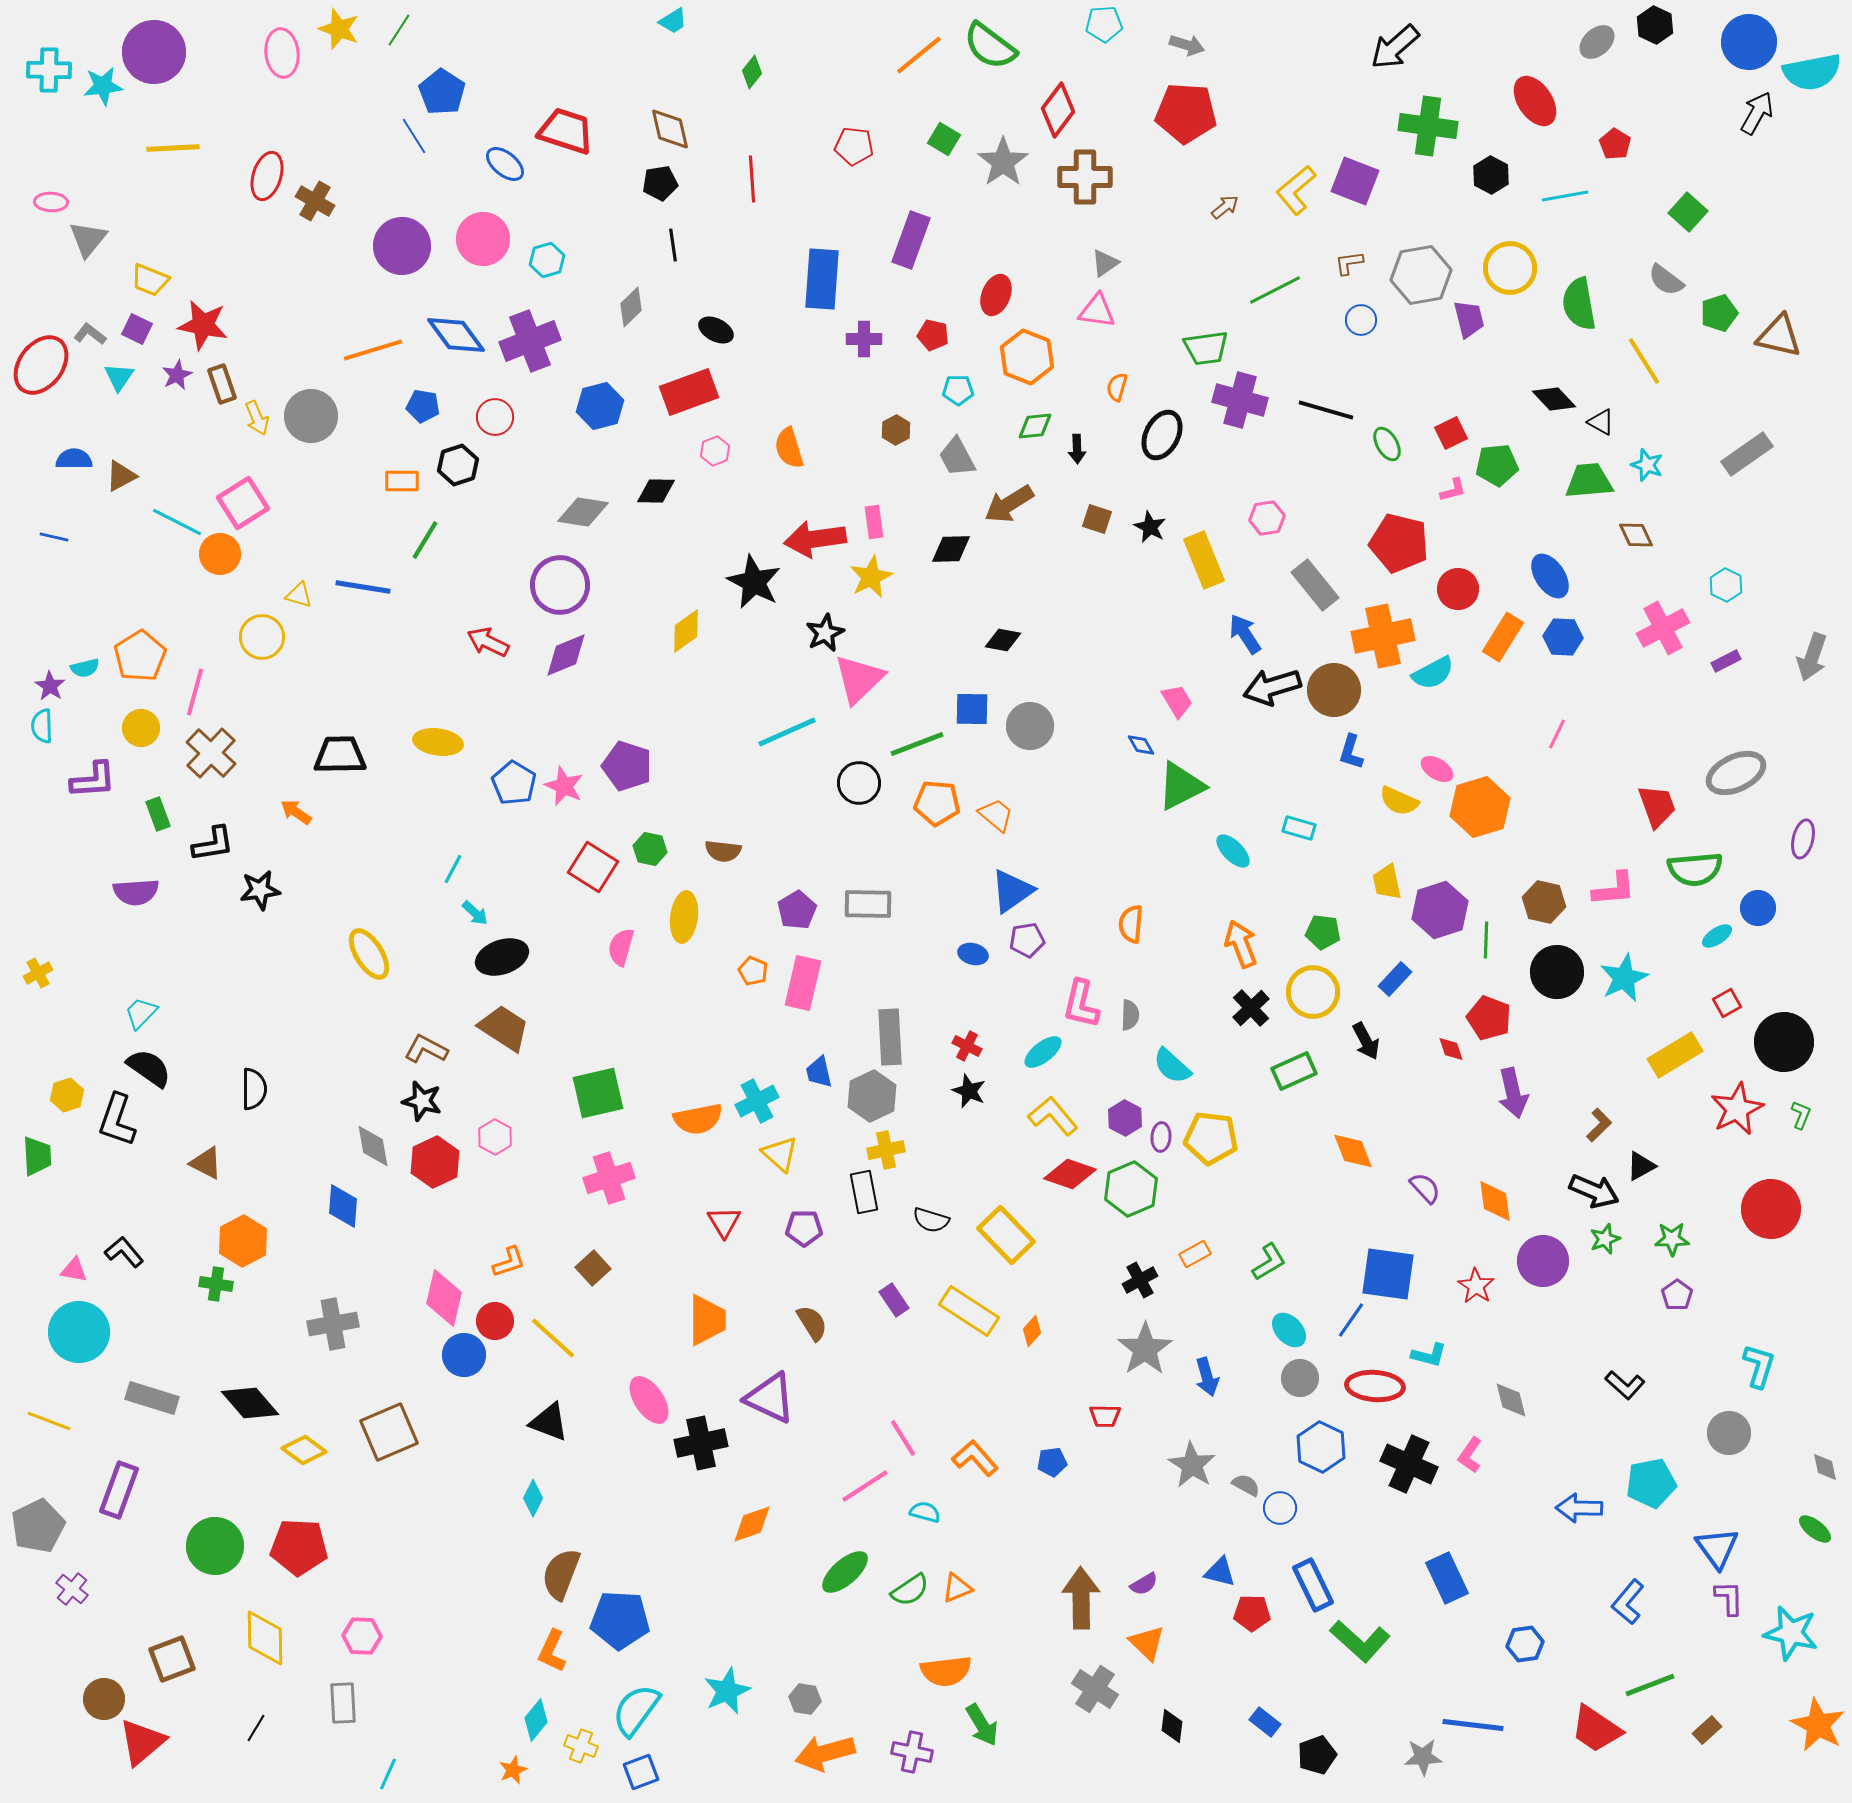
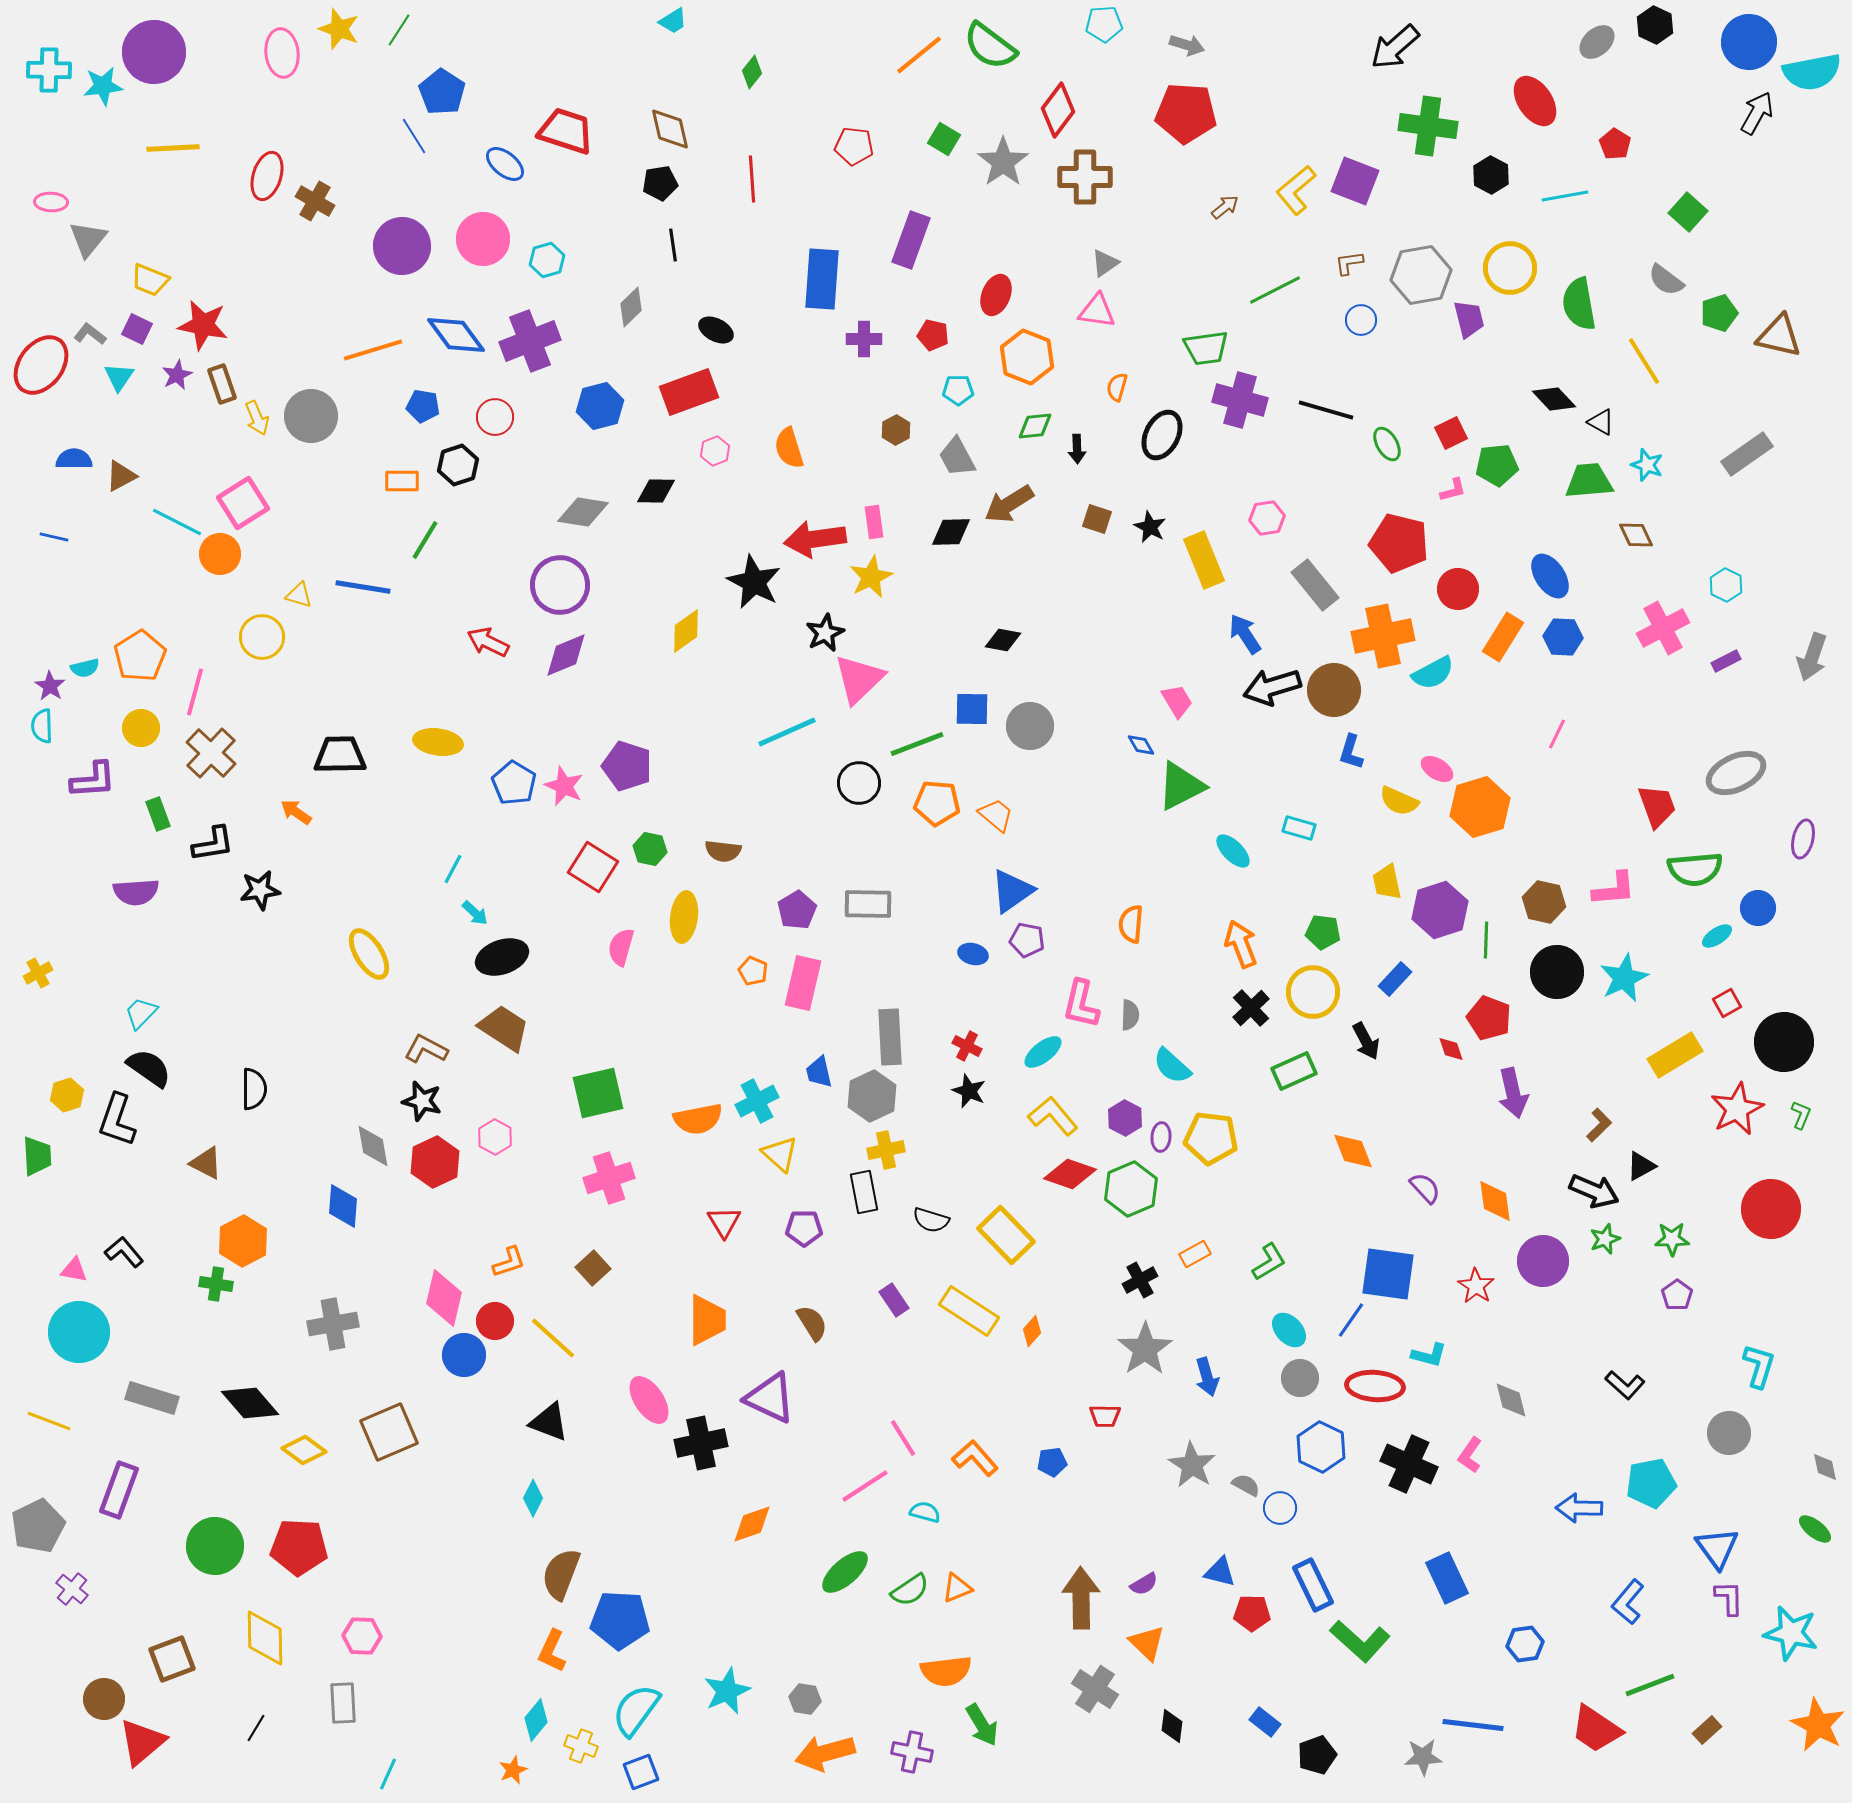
black diamond at (951, 549): moved 17 px up
purple pentagon at (1027, 940): rotated 20 degrees clockwise
